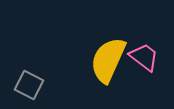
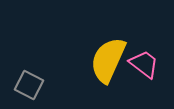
pink trapezoid: moved 7 px down
